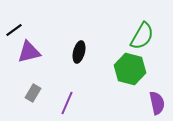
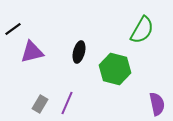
black line: moved 1 px left, 1 px up
green semicircle: moved 6 px up
purple triangle: moved 3 px right
green hexagon: moved 15 px left
gray rectangle: moved 7 px right, 11 px down
purple semicircle: moved 1 px down
